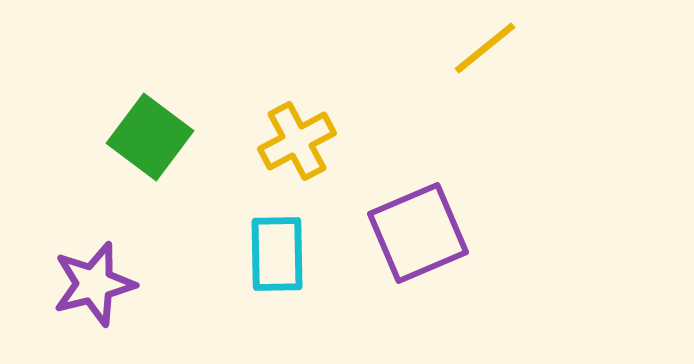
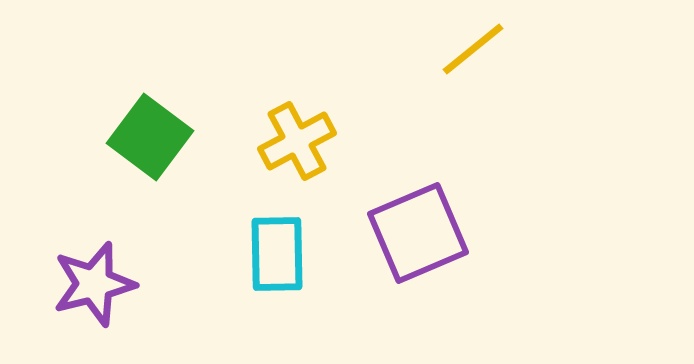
yellow line: moved 12 px left, 1 px down
